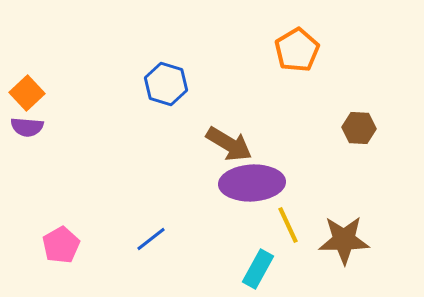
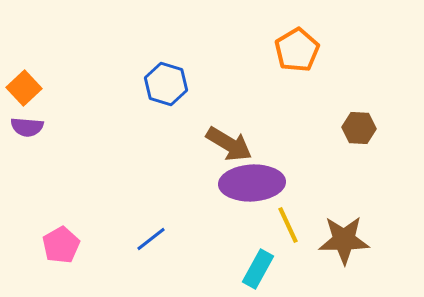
orange square: moved 3 px left, 5 px up
